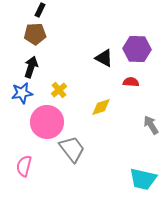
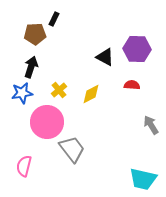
black rectangle: moved 14 px right, 9 px down
black triangle: moved 1 px right, 1 px up
red semicircle: moved 1 px right, 3 px down
yellow diamond: moved 10 px left, 13 px up; rotated 10 degrees counterclockwise
